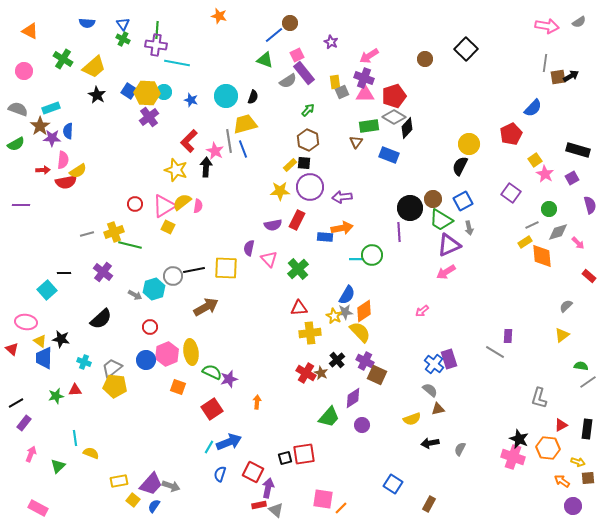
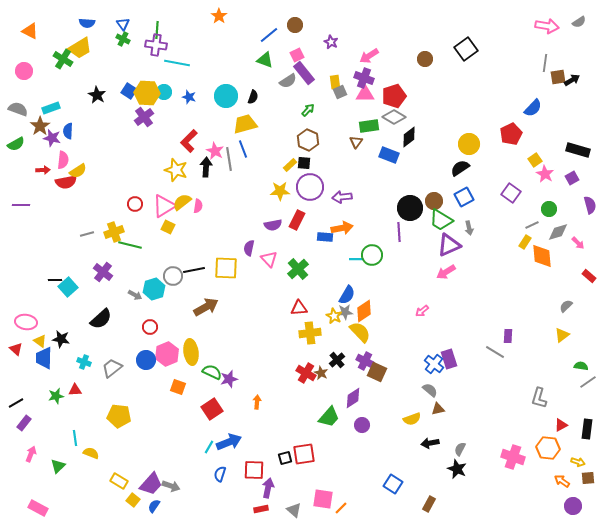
orange star at (219, 16): rotated 21 degrees clockwise
brown circle at (290, 23): moved 5 px right, 2 px down
blue line at (274, 35): moved 5 px left
black square at (466, 49): rotated 10 degrees clockwise
yellow trapezoid at (94, 67): moved 14 px left, 19 px up; rotated 10 degrees clockwise
black arrow at (571, 76): moved 1 px right, 4 px down
gray square at (342, 92): moved 2 px left
blue star at (191, 100): moved 2 px left, 3 px up
purple cross at (149, 117): moved 5 px left
black diamond at (407, 128): moved 2 px right, 9 px down; rotated 10 degrees clockwise
purple star at (52, 138): rotated 12 degrees clockwise
gray line at (229, 141): moved 18 px down
black semicircle at (460, 166): moved 2 px down; rotated 30 degrees clockwise
brown circle at (433, 199): moved 1 px right, 2 px down
blue square at (463, 201): moved 1 px right, 4 px up
yellow rectangle at (525, 242): rotated 24 degrees counterclockwise
black line at (64, 273): moved 9 px left, 7 px down
cyan square at (47, 290): moved 21 px right, 3 px up
red triangle at (12, 349): moved 4 px right
brown square at (377, 375): moved 3 px up
yellow pentagon at (115, 386): moved 4 px right, 30 px down
black star at (519, 439): moved 62 px left, 30 px down
red square at (253, 472): moved 1 px right, 2 px up; rotated 25 degrees counterclockwise
yellow rectangle at (119, 481): rotated 42 degrees clockwise
red rectangle at (259, 505): moved 2 px right, 4 px down
gray triangle at (276, 510): moved 18 px right
